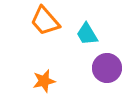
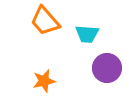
cyan trapezoid: rotated 55 degrees counterclockwise
